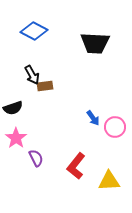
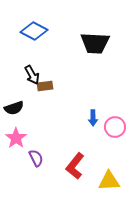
black semicircle: moved 1 px right
blue arrow: rotated 35 degrees clockwise
red L-shape: moved 1 px left
